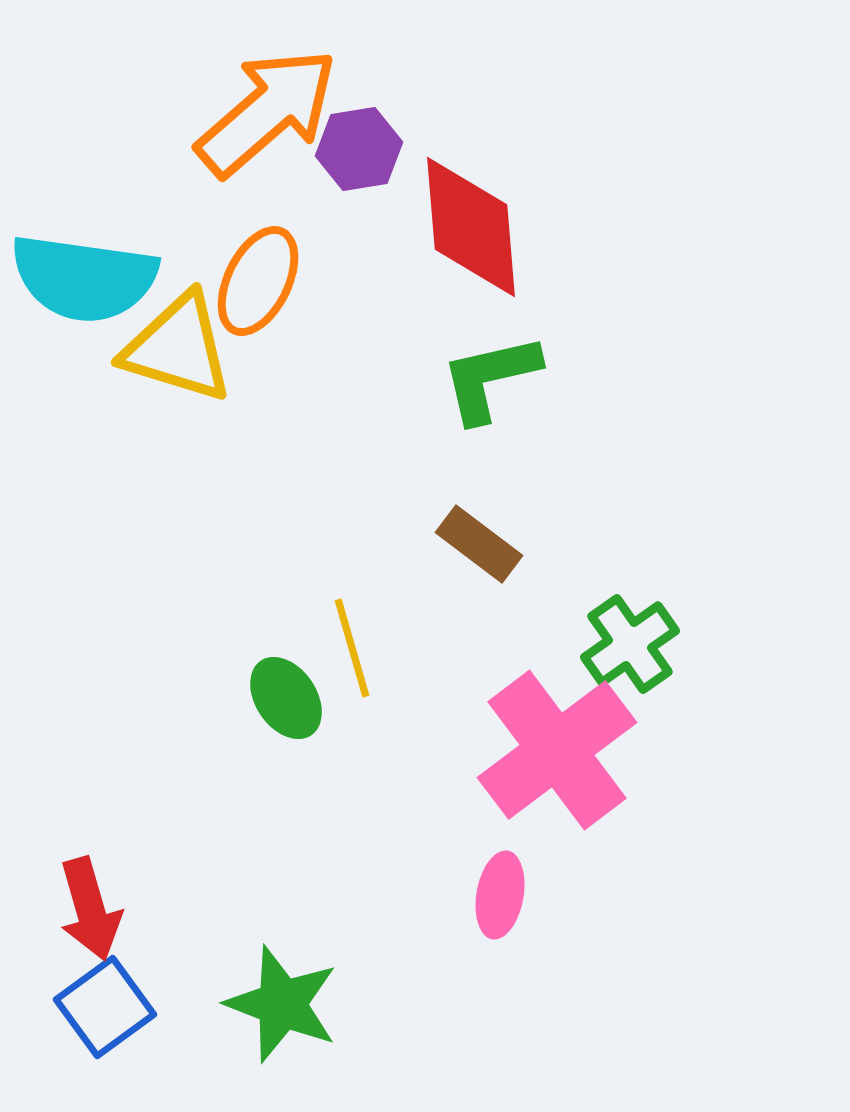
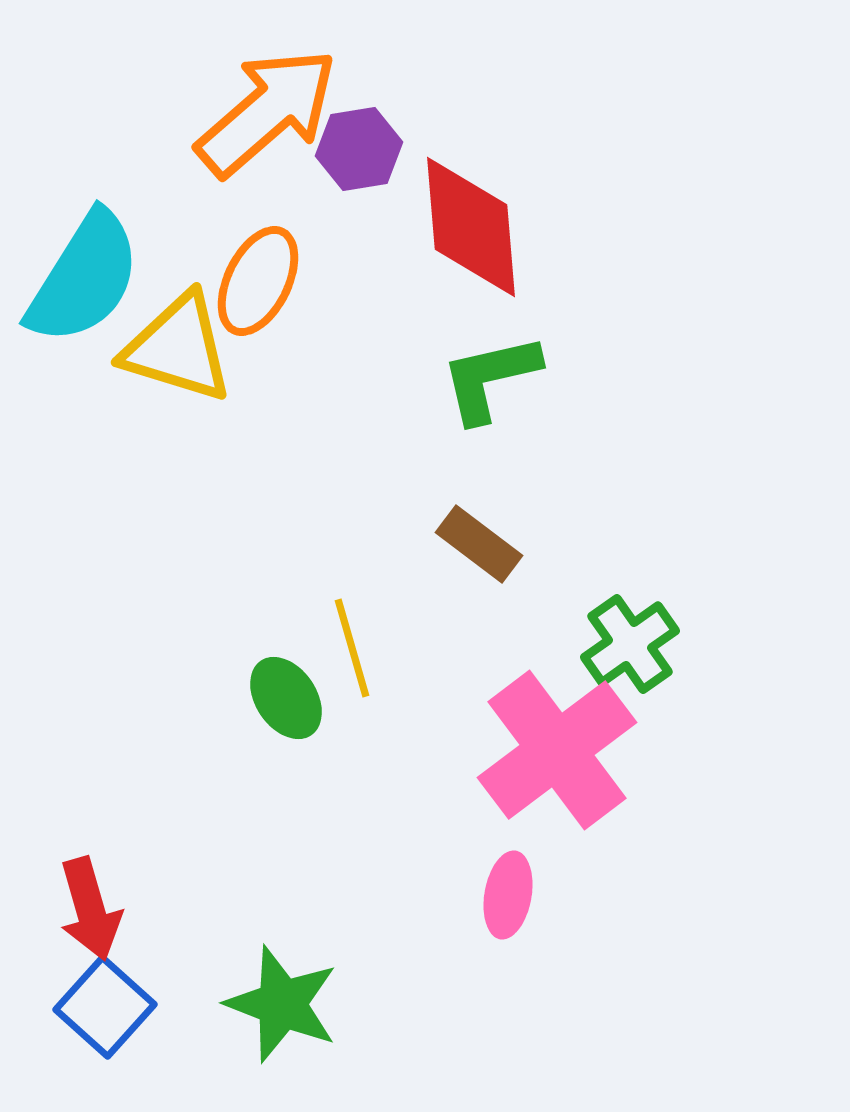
cyan semicircle: rotated 66 degrees counterclockwise
pink ellipse: moved 8 px right
blue square: rotated 12 degrees counterclockwise
